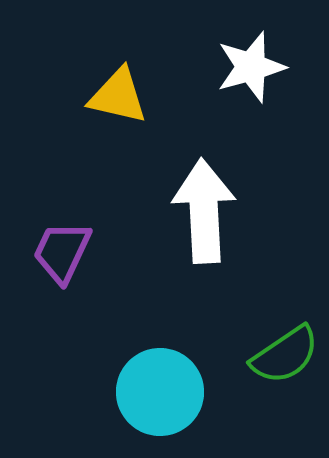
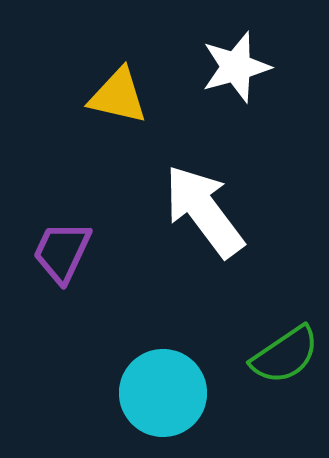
white star: moved 15 px left
white arrow: rotated 34 degrees counterclockwise
cyan circle: moved 3 px right, 1 px down
